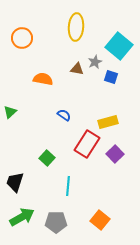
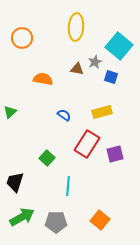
yellow rectangle: moved 6 px left, 10 px up
purple square: rotated 30 degrees clockwise
